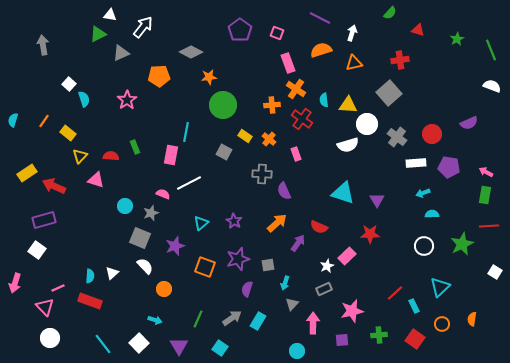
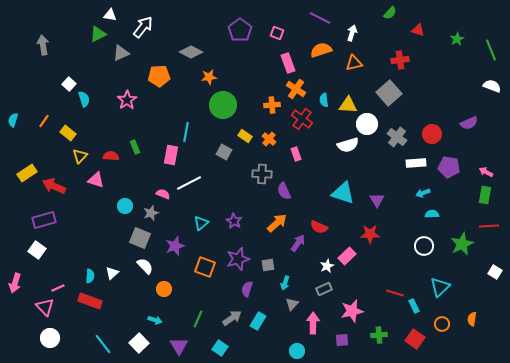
red line at (395, 293): rotated 60 degrees clockwise
